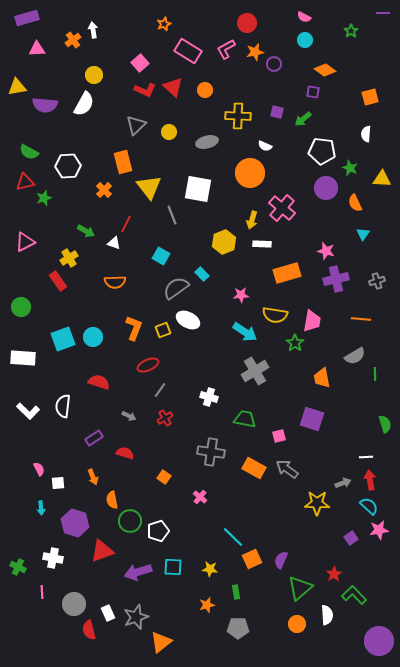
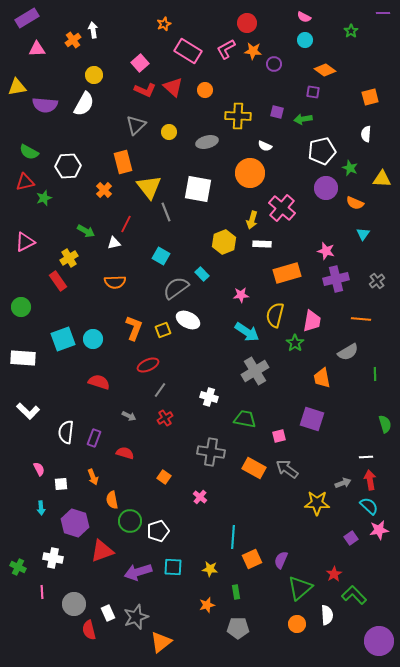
purple rectangle at (27, 18): rotated 15 degrees counterclockwise
orange star at (255, 52): moved 2 px left, 1 px up; rotated 18 degrees clockwise
green arrow at (303, 119): rotated 30 degrees clockwise
white pentagon at (322, 151): rotated 20 degrees counterclockwise
orange semicircle at (355, 203): rotated 42 degrees counterclockwise
gray line at (172, 215): moved 6 px left, 3 px up
white triangle at (114, 243): rotated 32 degrees counterclockwise
gray cross at (377, 281): rotated 21 degrees counterclockwise
yellow semicircle at (275, 315): rotated 95 degrees clockwise
cyan arrow at (245, 332): moved 2 px right
cyan circle at (93, 337): moved 2 px down
gray semicircle at (355, 356): moved 7 px left, 4 px up
white semicircle at (63, 406): moved 3 px right, 26 px down
purple rectangle at (94, 438): rotated 36 degrees counterclockwise
white square at (58, 483): moved 3 px right, 1 px down
cyan line at (233, 537): rotated 50 degrees clockwise
